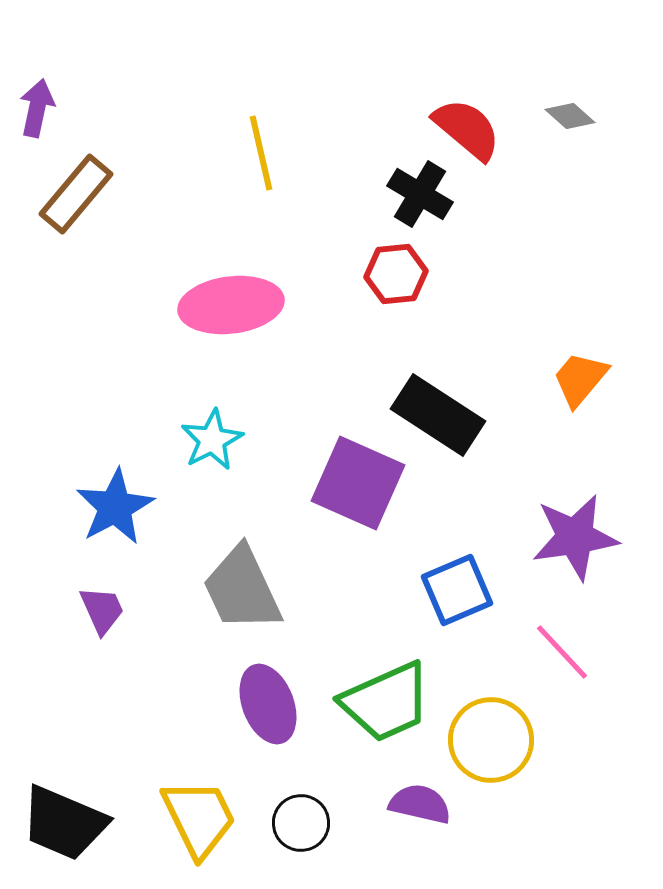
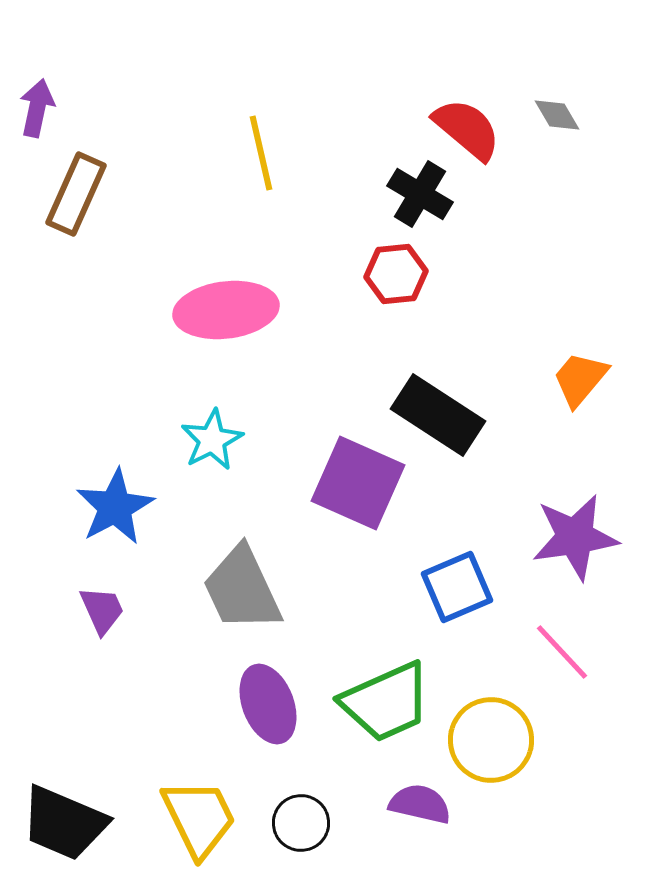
gray diamond: moved 13 px left, 1 px up; rotated 18 degrees clockwise
brown rectangle: rotated 16 degrees counterclockwise
pink ellipse: moved 5 px left, 5 px down
blue square: moved 3 px up
